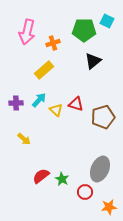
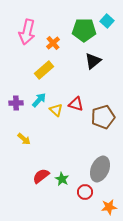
cyan square: rotated 16 degrees clockwise
orange cross: rotated 24 degrees counterclockwise
